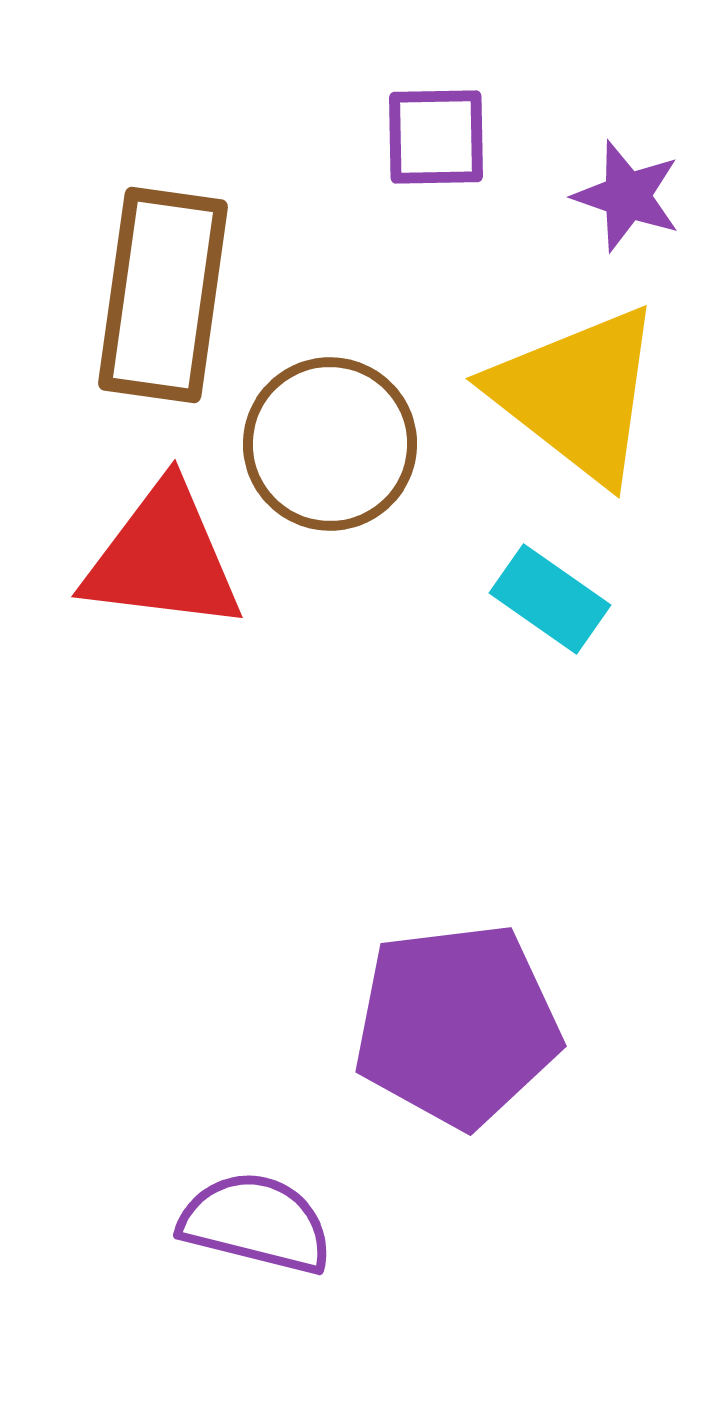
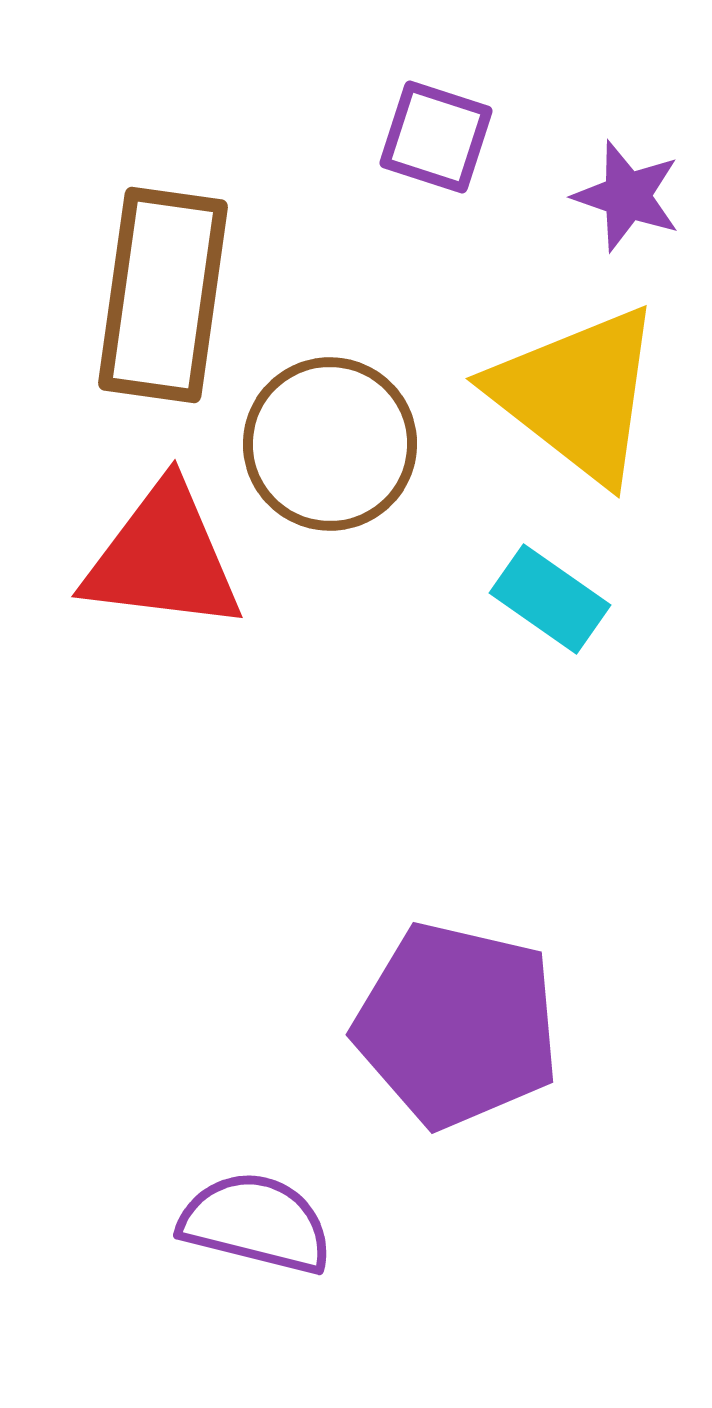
purple square: rotated 19 degrees clockwise
purple pentagon: rotated 20 degrees clockwise
